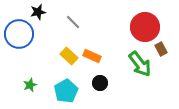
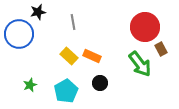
gray line: rotated 35 degrees clockwise
